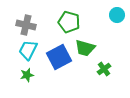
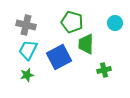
cyan circle: moved 2 px left, 8 px down
green pentagon: moved 3 px right
green trapezoid: moved 1 px right, 4 px up; rotated 75 degrees clockwise
green cross: moved 1 px down; rotated 24 degrees clockwise
